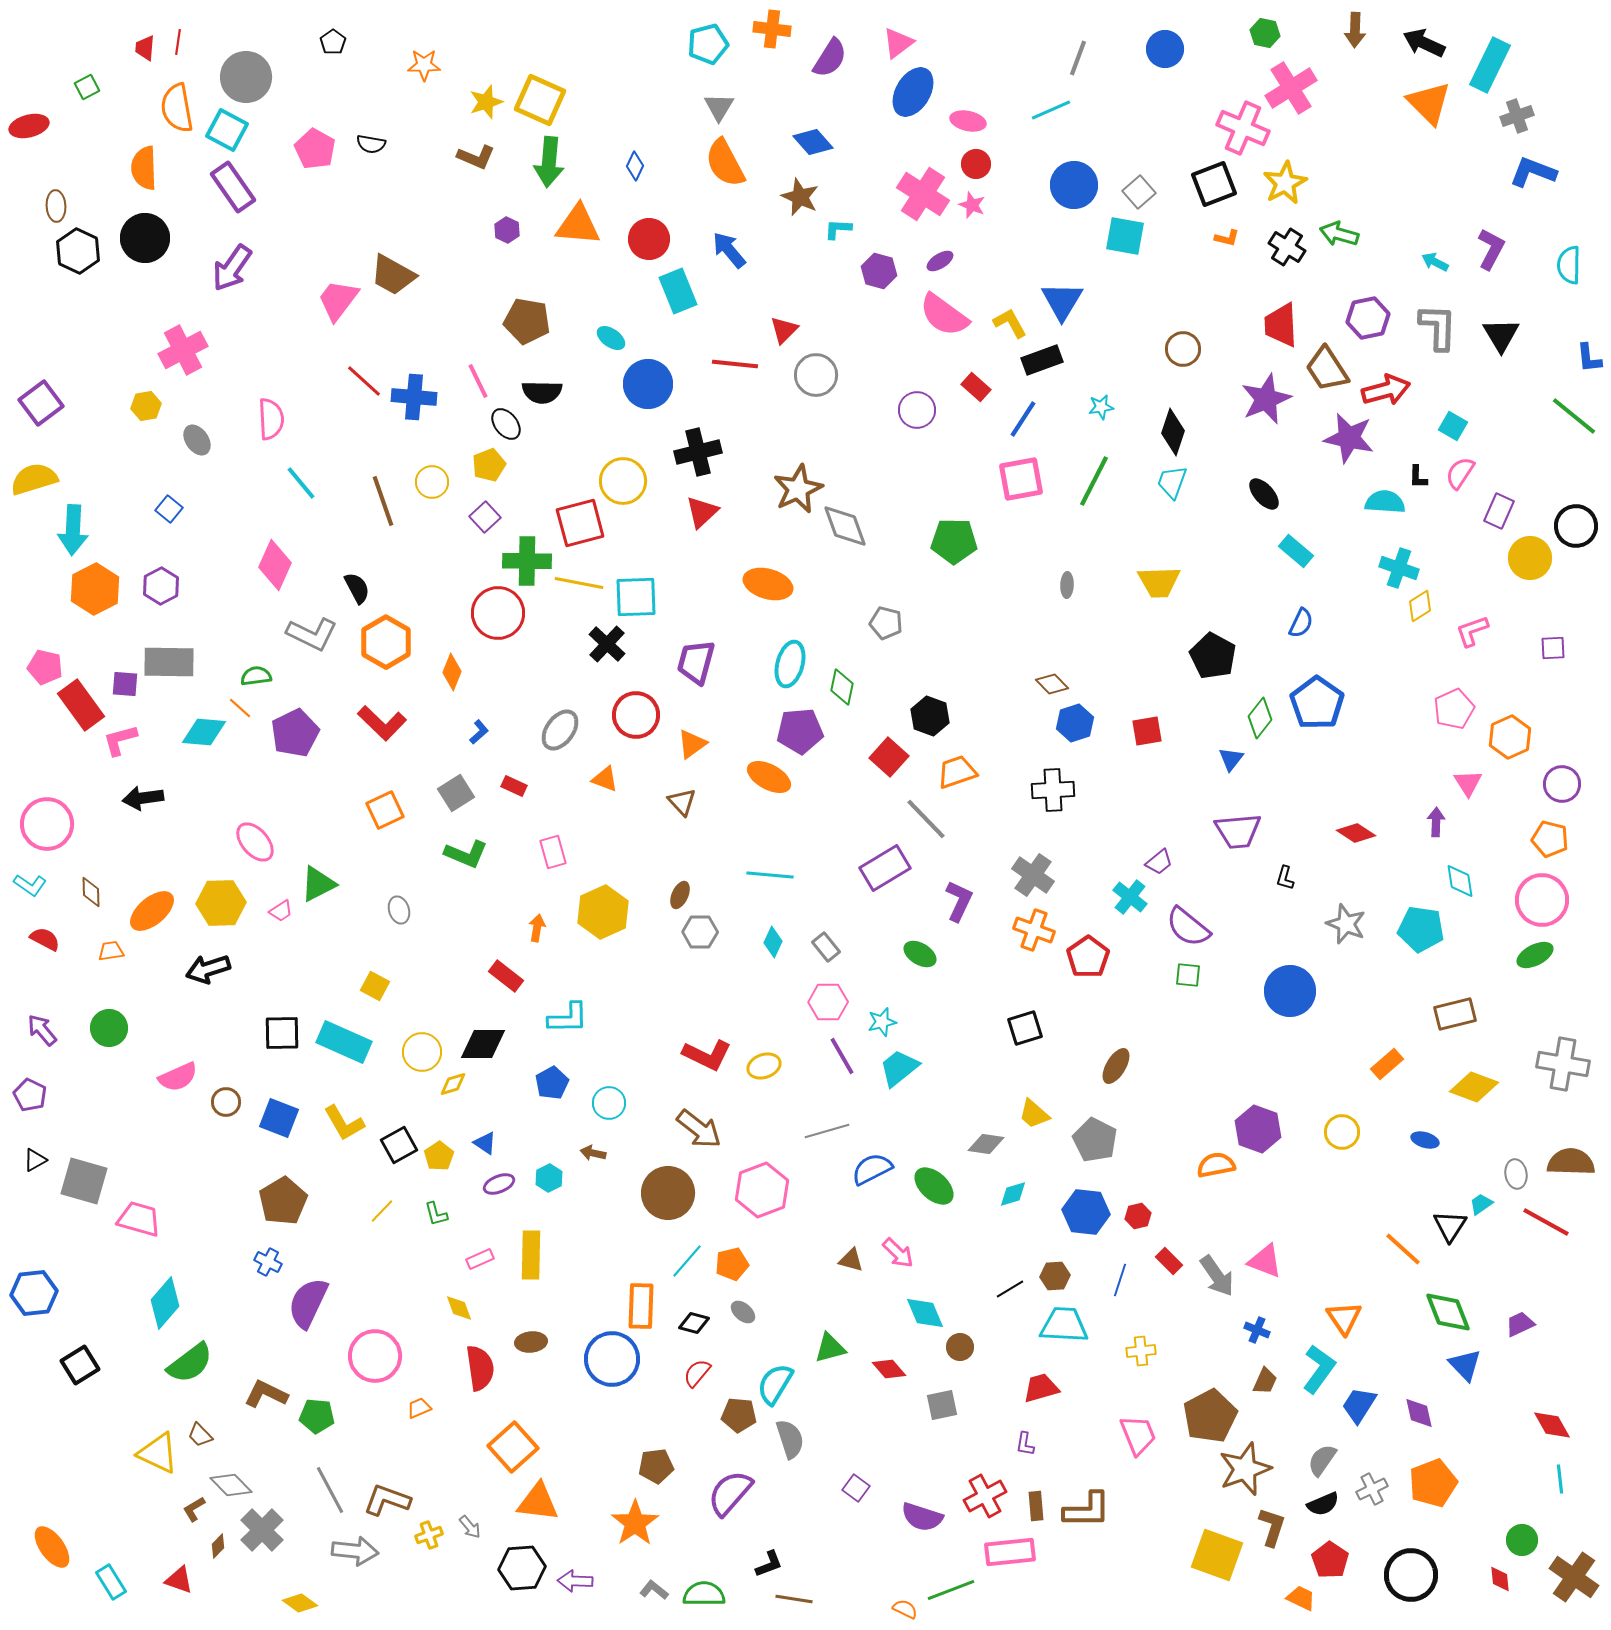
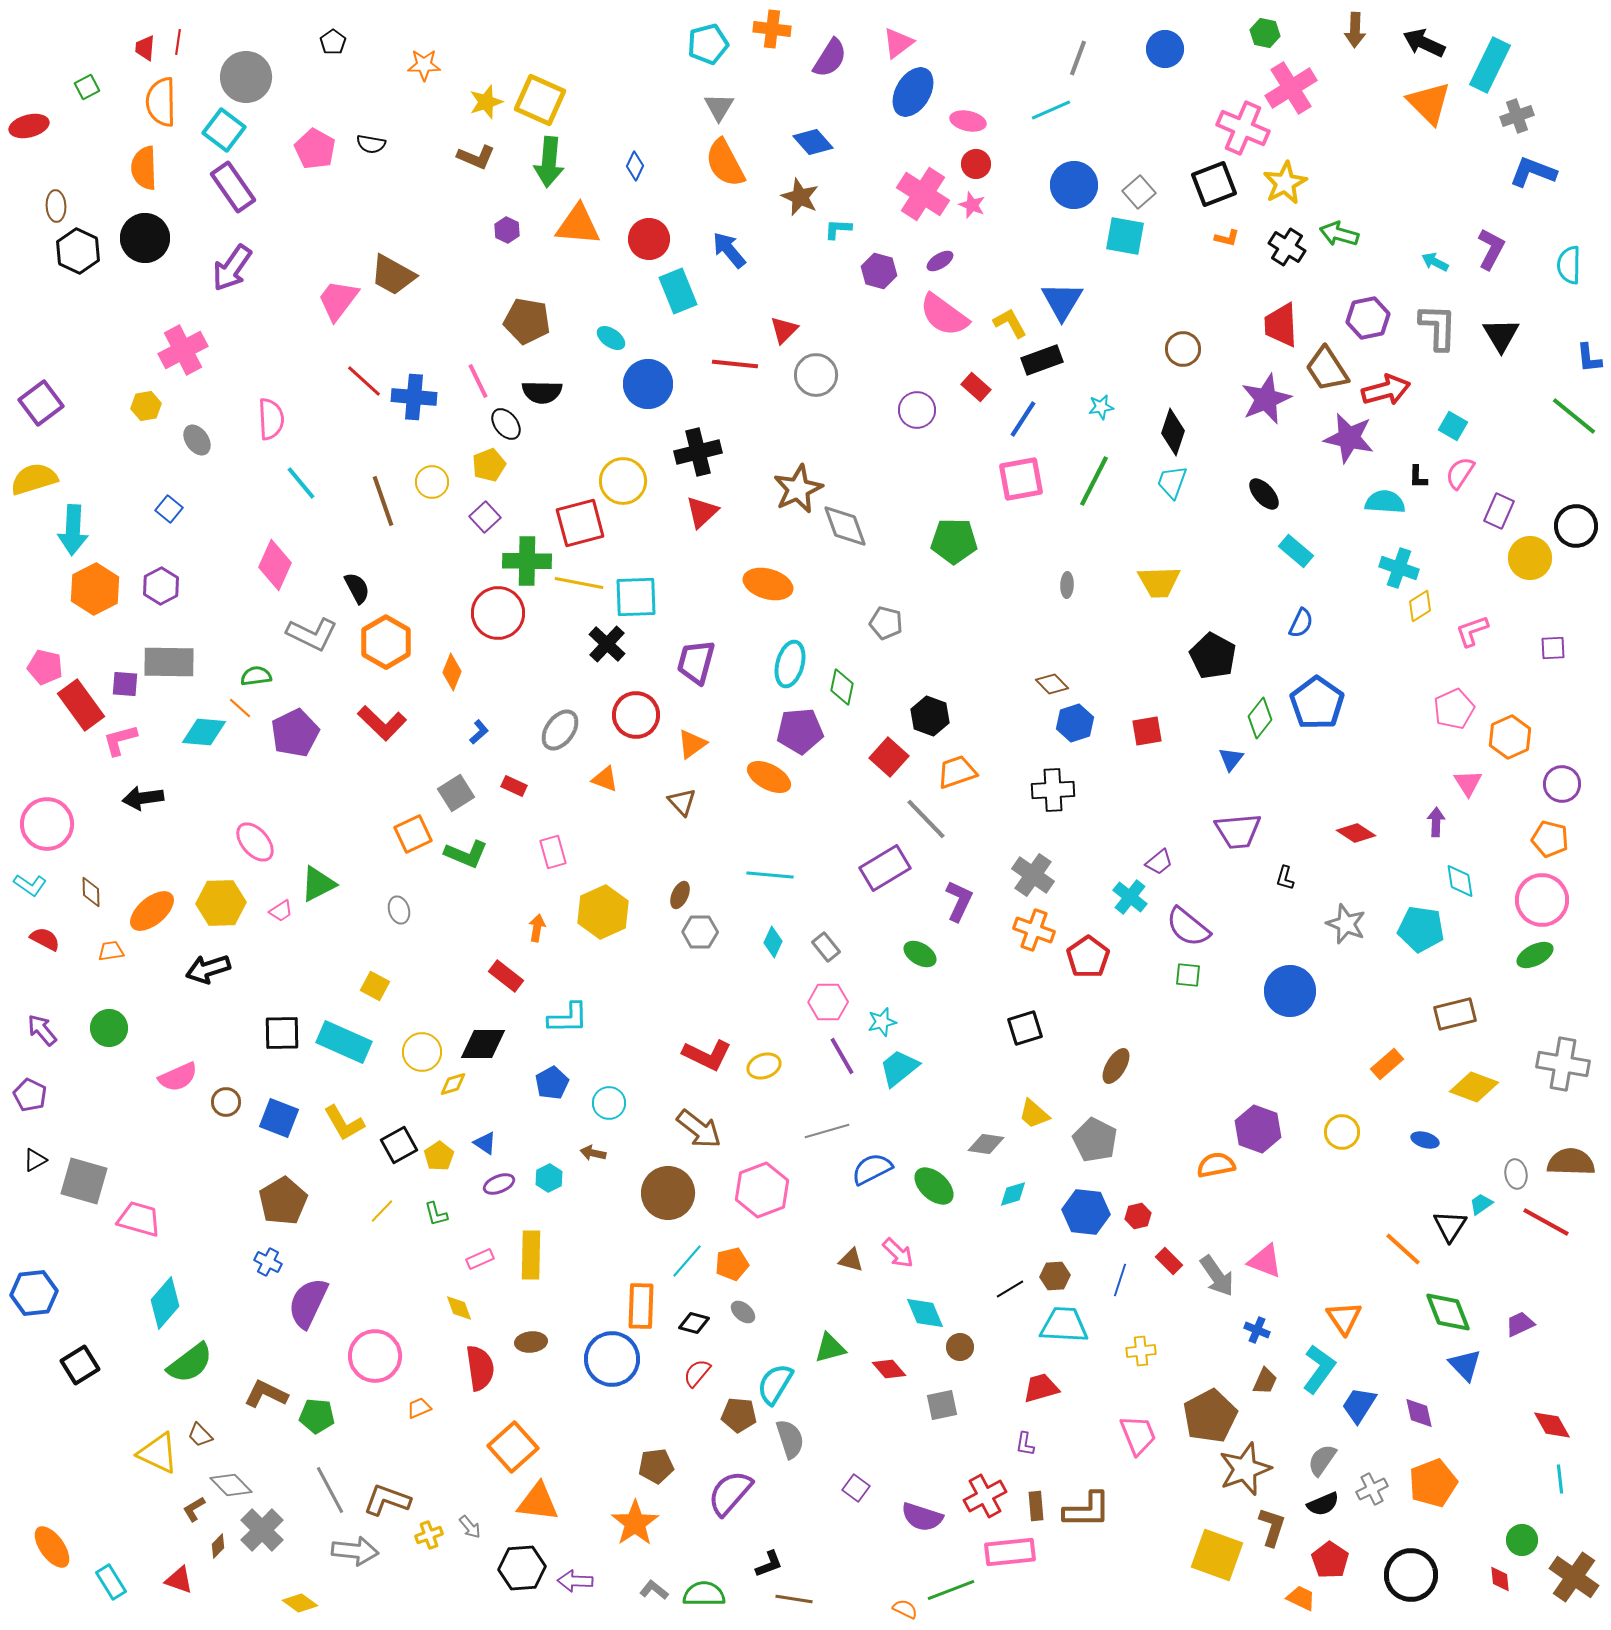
orange semicircle at (177, 108): moved 16 px left, 6 px up; rotated 9 degrees clockwise
cyan square at (227, 130): moved 3 px left; rotated 9 degrees clockwise
orange square at (385, 810): moved 28 px right, 24 px down
